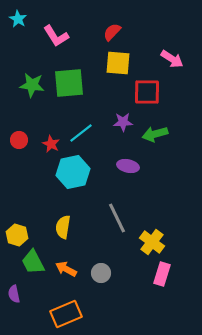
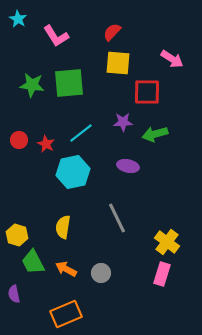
red star: moved 5 px left
yellow cross: moved 15 px right
